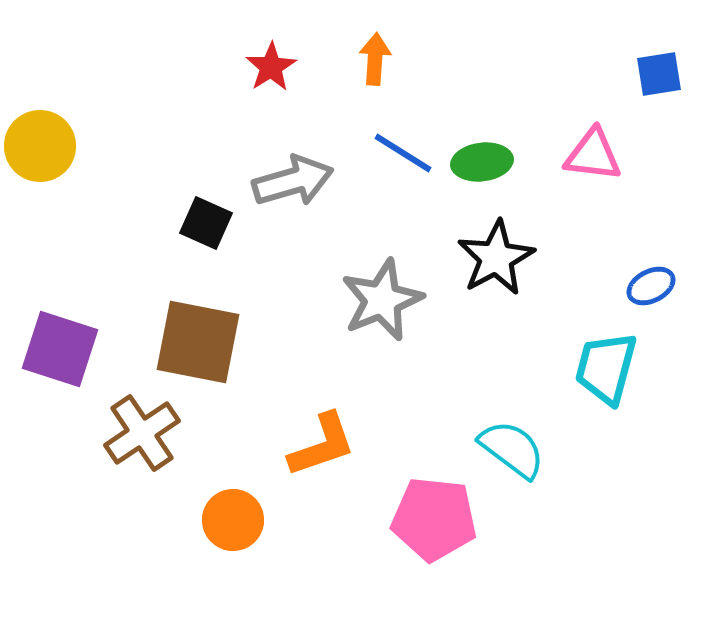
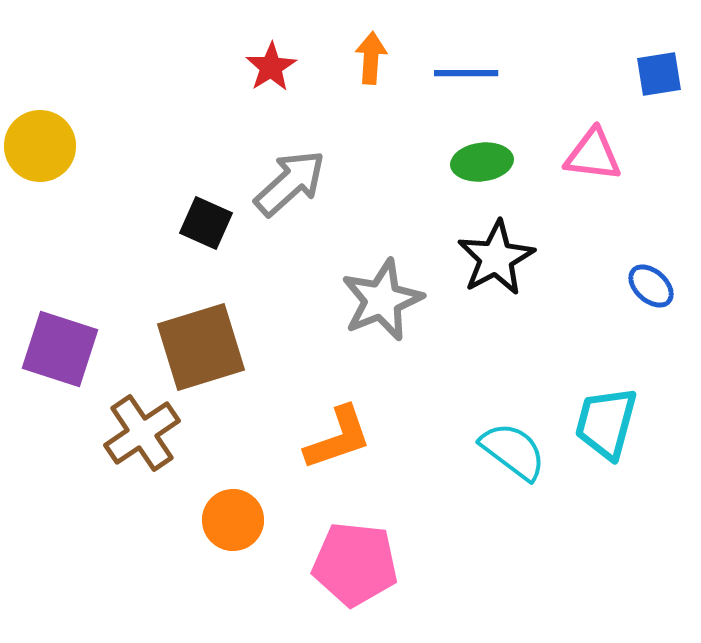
orange arrow: moved 4 px left, 1 px up
blue line: moved 63 px right, 80 px up; rotated 32 degrees counterclockwise
gray arrow: moved 3 px left, 2 px down; rotated 26 degrees counterclockwise
blue ellipse: rotated 69 degrees clockwise
brown square: moved 3 px right, 5 px down; rotated 28 degrees counterclockwise
cyan trapezoid: moved 55 px down
orange L-shape: moved 16 px right, 7 px up
cyan semicircle: moved 1 px right, 2 px down
pink pentagon: moved 79 px left, 45 px down
